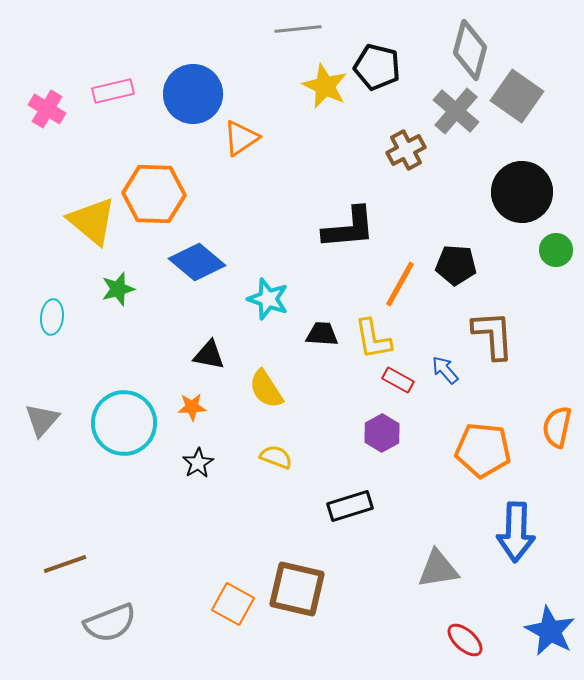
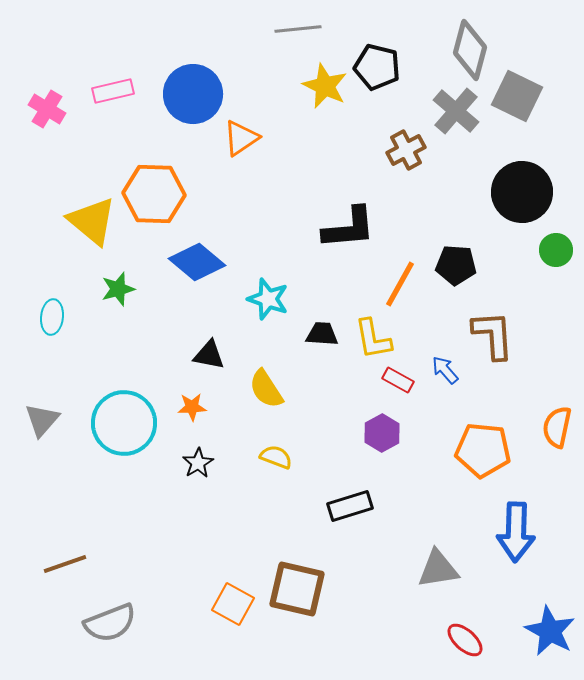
gray square at (517, 96): rotated 9 degrees counterclockwise
